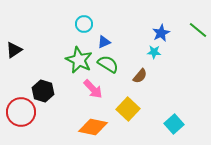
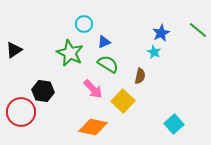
cyan star: rotated 24 degrees clockwise
green star: moved 9 px left, 7 px up
brown semicircle: rotated 28 degrees counterclockwise
black hexagon: rotated 10 degrees counterclockwise
yellow square: moved 5 px left, 8 px up
